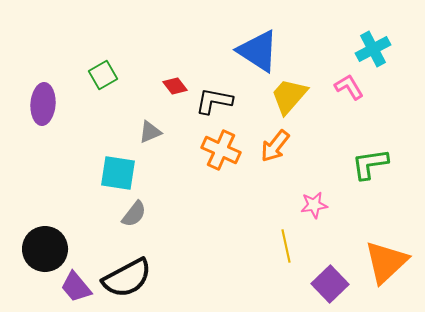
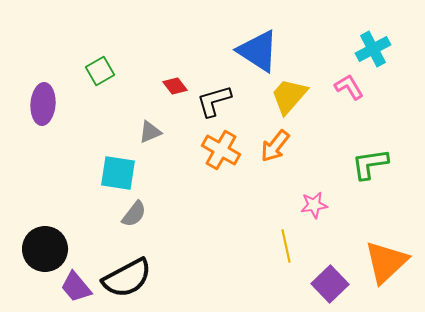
green square: moved 3 px left, 4 px up
black L-shape: rotated 27 degrees counterclockwise
orange cross: rotated 6 degrees clockwise
